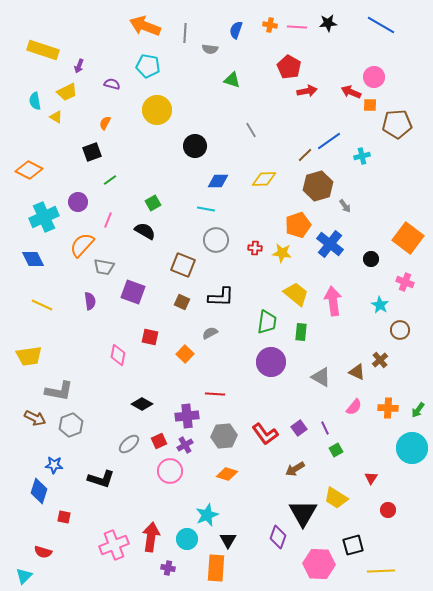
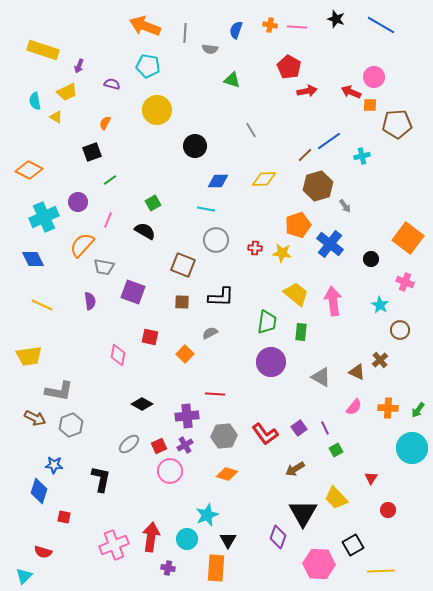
black star at (328, 23): moved 8 px right, 4 px up; rotated 24 degrees clockwise
brown square at (182, 302): rotated 21 degrees counterclockwise
red square at (159, 441): moved 5 px down
black L-shape at (101, 479): rotated 96 degrees counterclockwise
yellow trapezoid at (336, 498): rotated 15 degrees clockwise
black square at (353, 545): rotated 15 degrees counterclockwise
